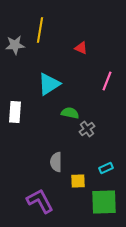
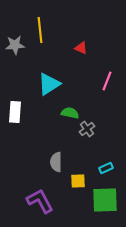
yellow line: rotated 15 degrees counterclockwise
green square: moved 1 px right, 2 px up
